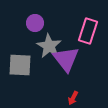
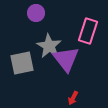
purple circle: moved 1 px right, 10 px up
gray square: moved 2 px right, 2 px up; rotated 15 degrees counterclockwise
